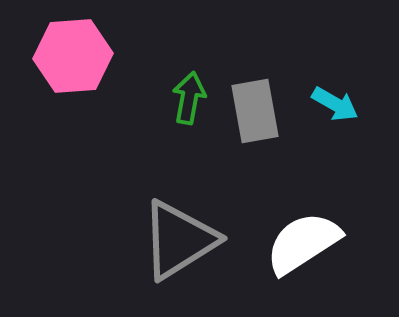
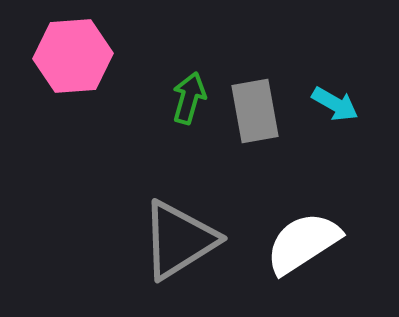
green arrow: rotated 6 degrees clockwise
